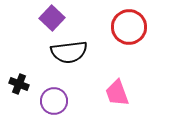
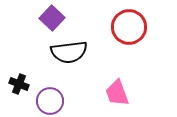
purple circle: moved 4 px left
